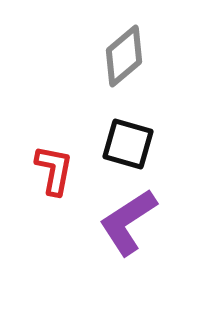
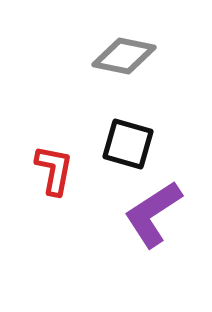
gray diamond: rotated 52 degrees clockwise
purple L-shape: moved 25 px right, 8 px up
